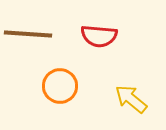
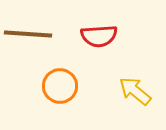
red semicircle: rotated 9 degrees counterclockwise
yellow arrow: moved 4 px right, 8 px up
